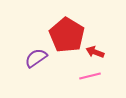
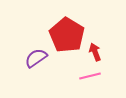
red arrow: rotated 48 degrees clockwise
